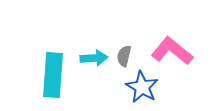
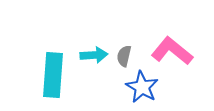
cyan arrow: moved 3 px up
